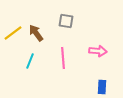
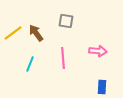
cyan line: moved 3 px down
